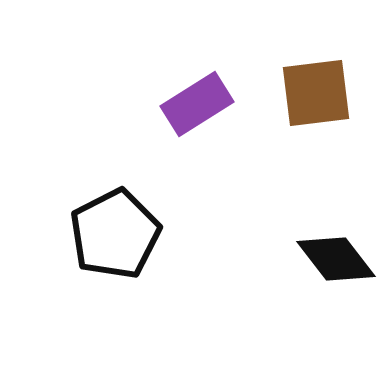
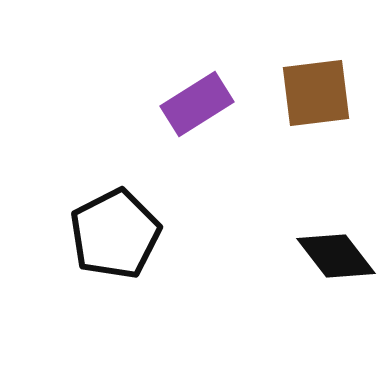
black diamond: moved 3 px up
